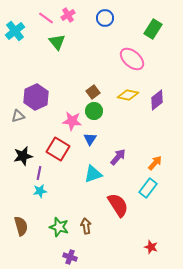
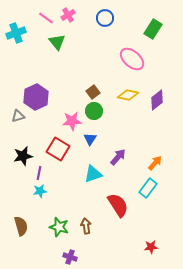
cyan cross: moved 1 px right, 2 px down; rotated 18 degrees clockwise
pink star: rotated 12 degrees counterclockwise
red star: rotated 24 degrees counterclockwise
